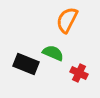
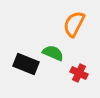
orange semicircle: moved 7 px right, 4 px down
